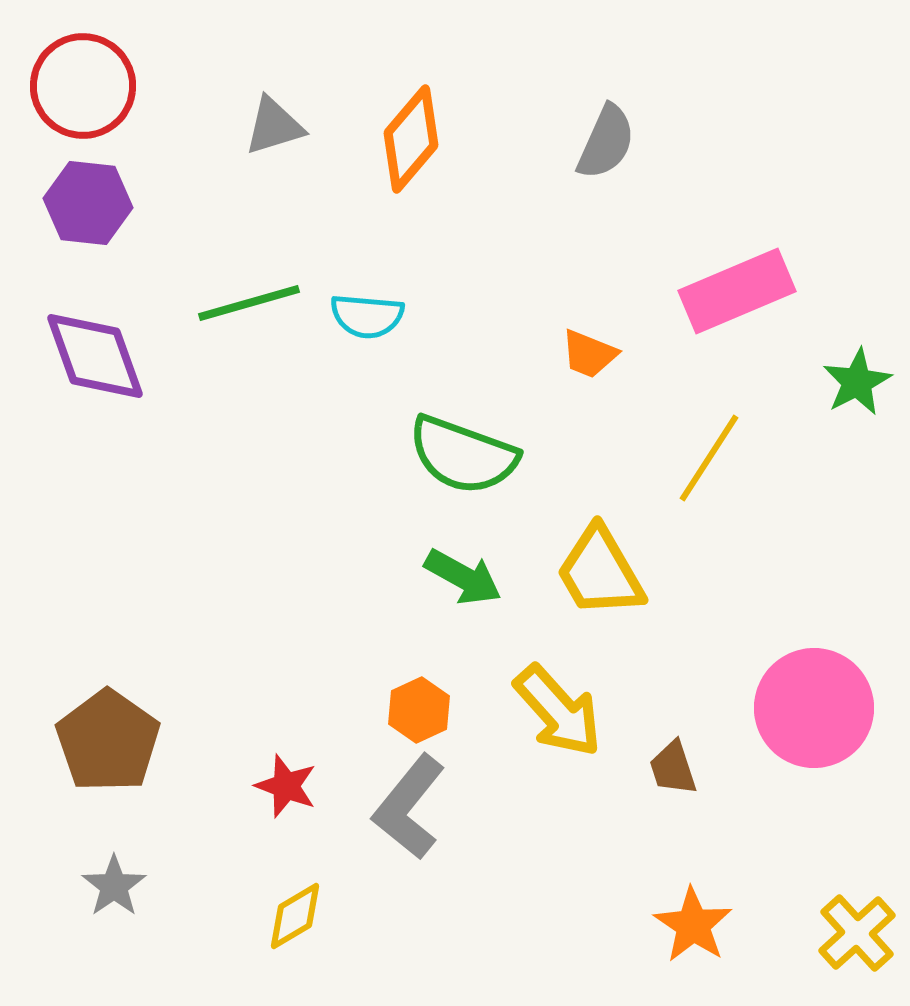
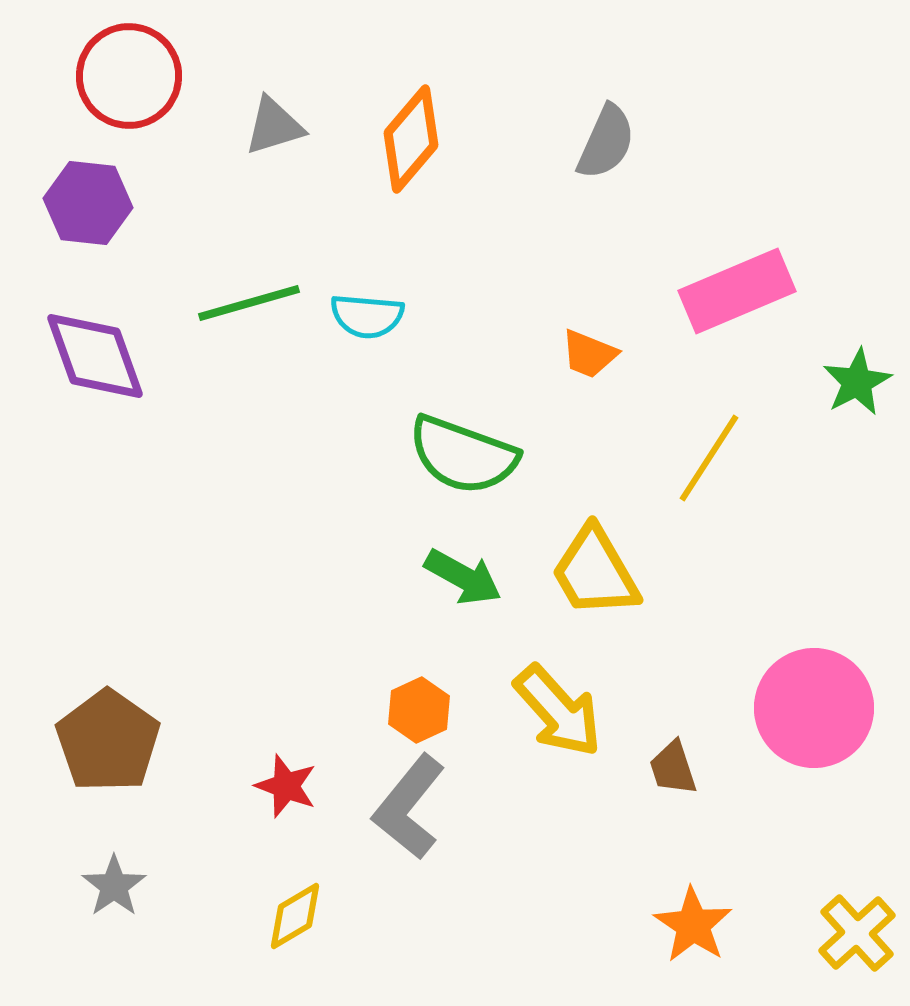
red circle: moved 46 px right, 10 px up
yellow trapezoid: moved 5 px left
